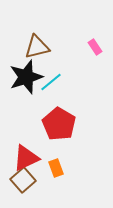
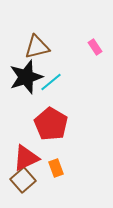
red pentagon: moved 8 px left
